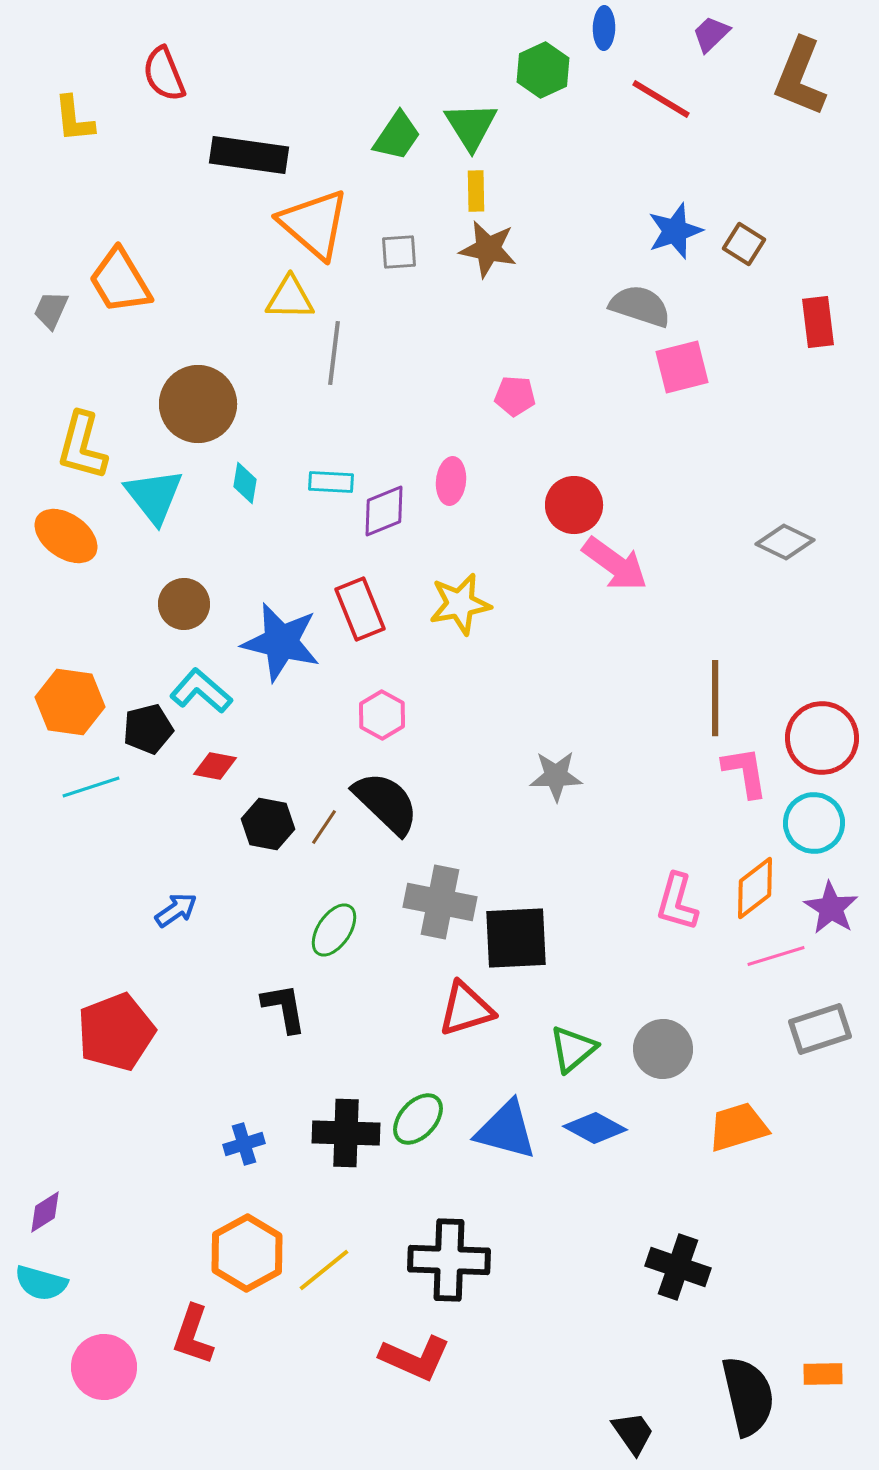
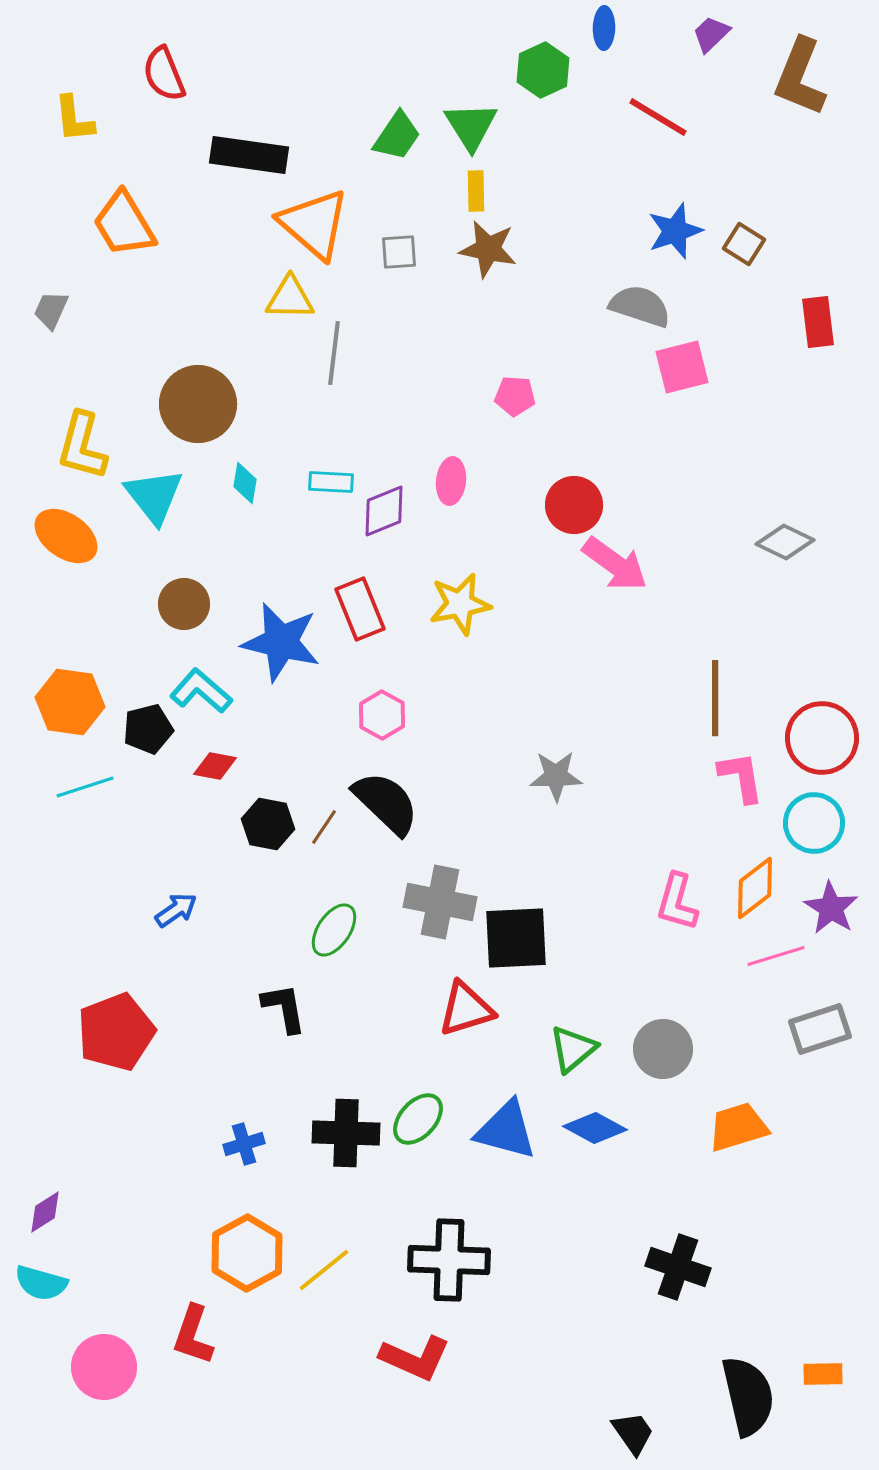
red line at (661, 99): moved 3 px left, 18 px down
orange trapezoid at (120, 281): moved 4 px right, 57 px up
pink L-shape at (745, 772): moved 4 px left, 5 px down
cyan line at (91, 787): moved 6 px left
